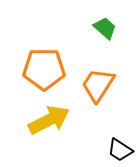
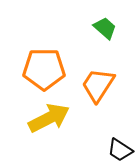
yellow arrow: moved 2 px up
